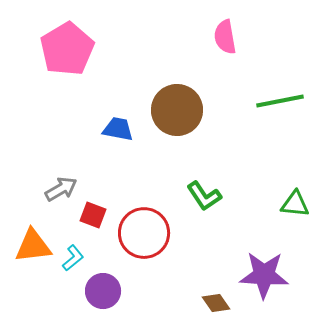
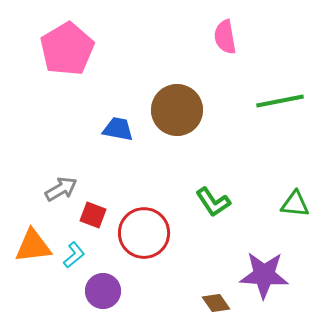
green L-shape: moved 9 px right, 6 px down
cyan L-shape: moved 1 px right, 3 px up
